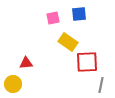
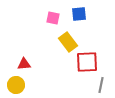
pink square: rotated 24 degrees clockwise
yellow rectangle: rotated 18 degrees clockwise
red triangle: moved 2 px left, 1 px down
yellow circle: moved 3 px right, 1 px down
